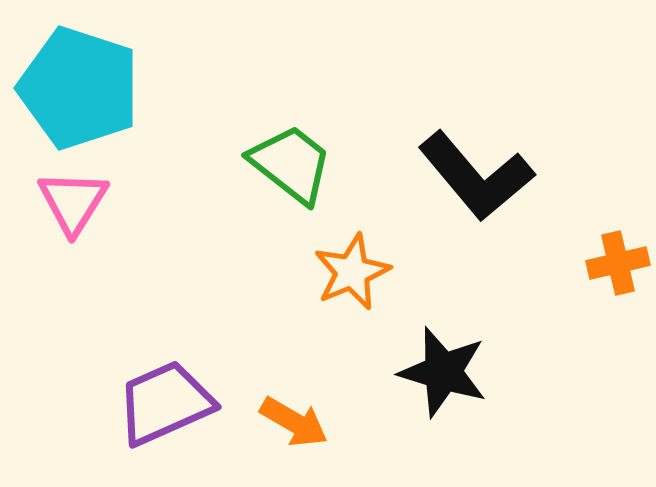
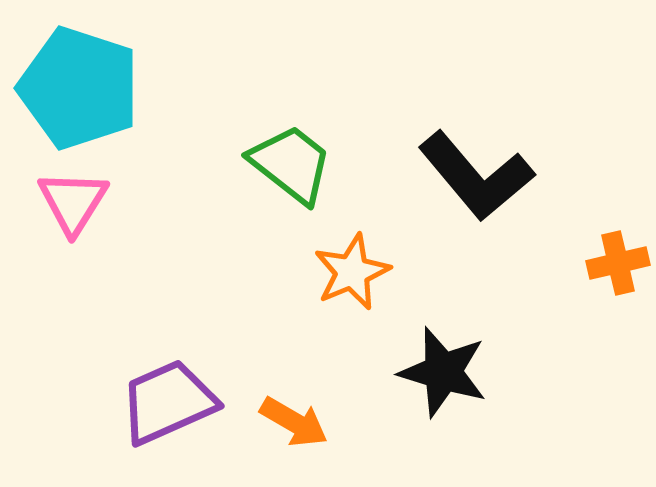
purple trapezoid: moved 3 px right, 1 px up
